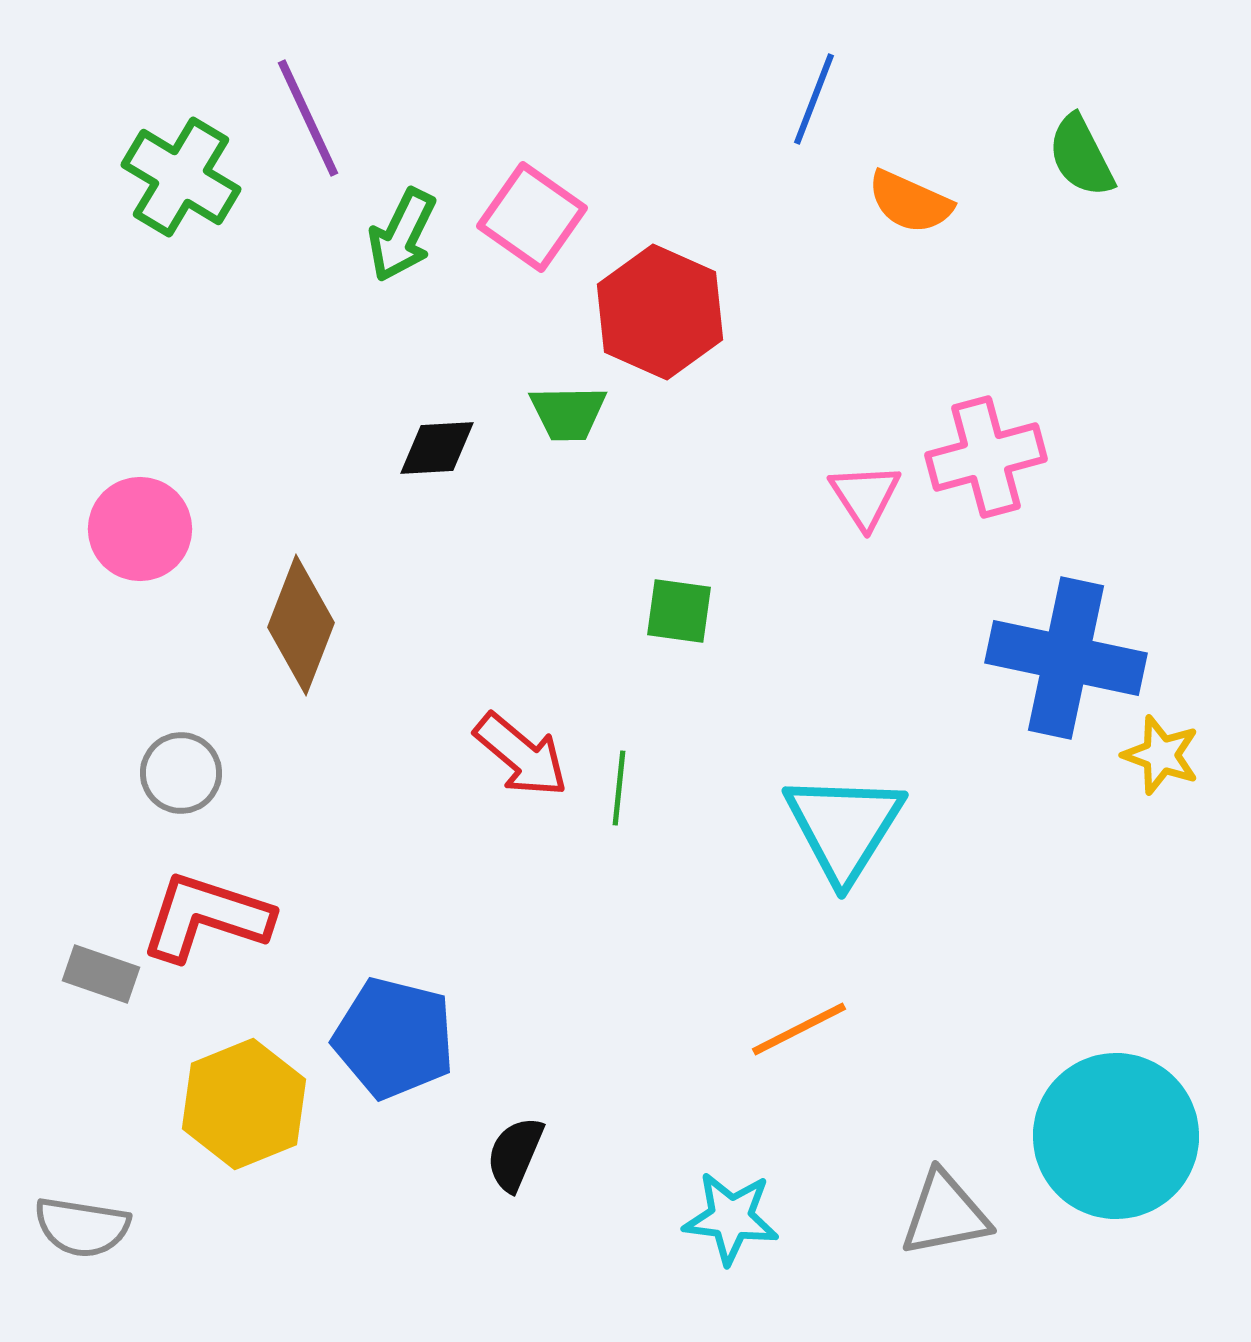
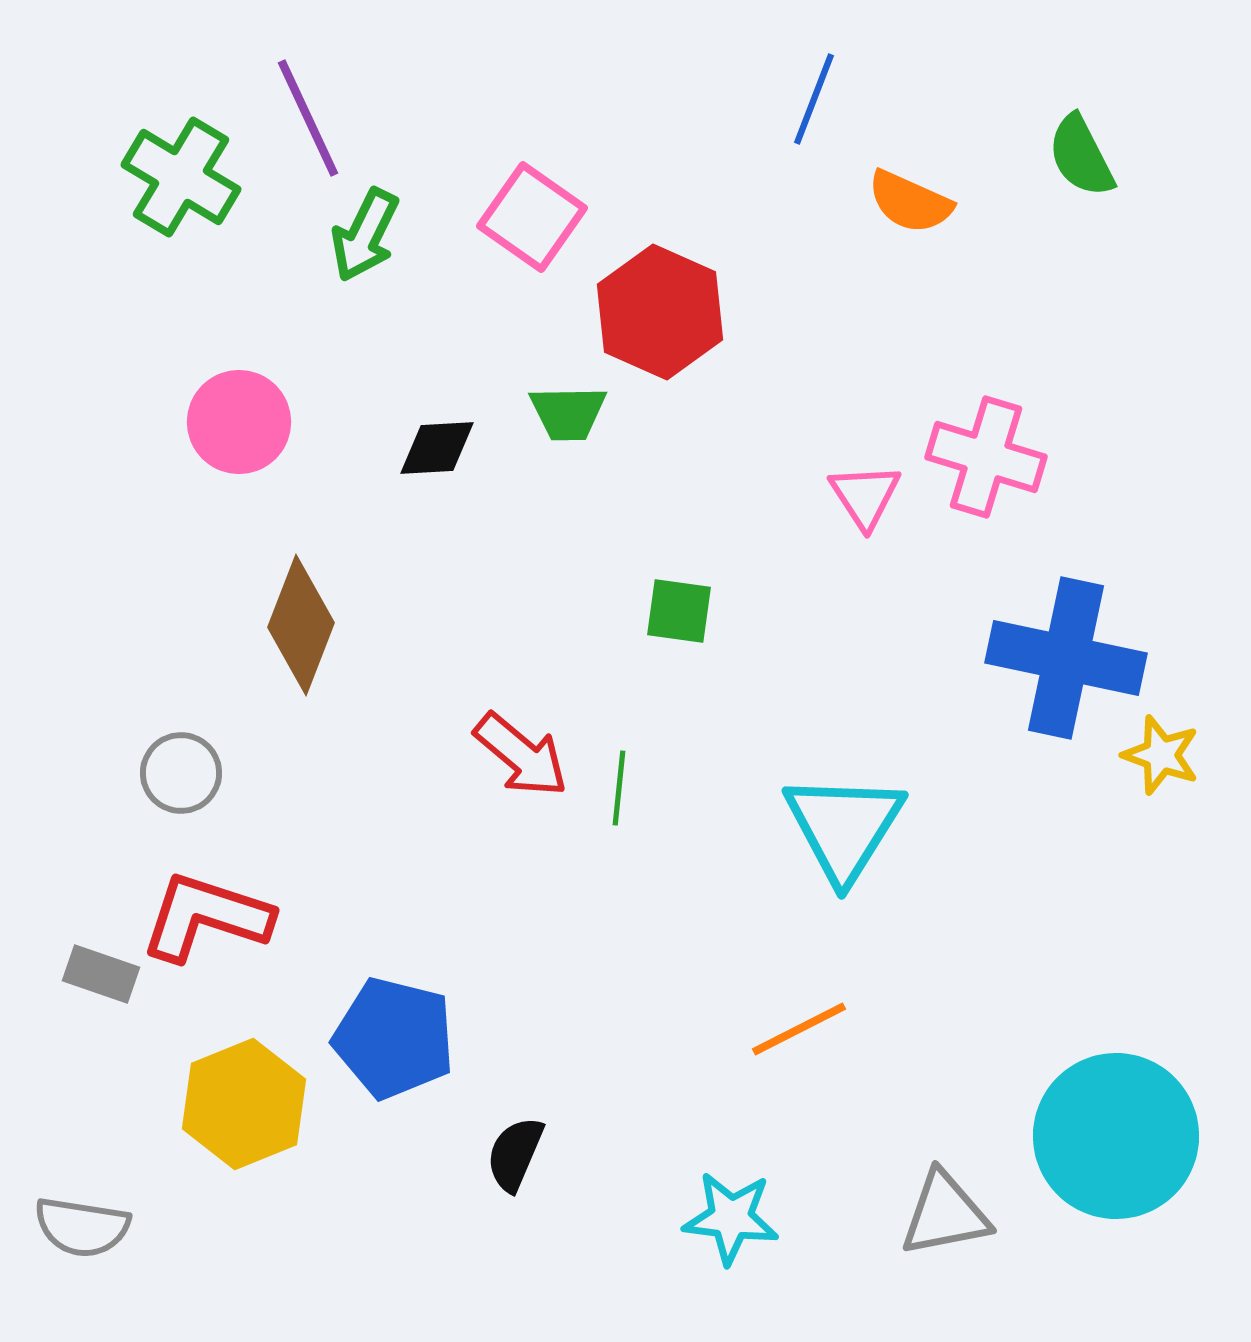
green arrow: moved 37 px left
pink cross: rotated 32 degrees clockwise
pink circle: moved 99 px right, 107 px up
